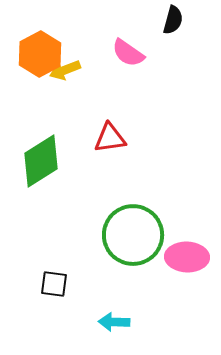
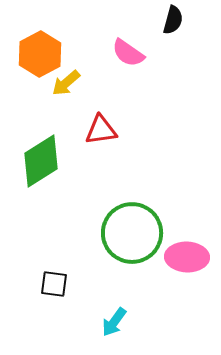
yellow arrow: moved 1 px right, 13 px down; rotated 20 degrees counterclockwise
red triangle: moved 9 px left, 8 px up
green circle: moved 1 px left, 2 px up
cyan arrow: rotated 56 degrees counterclockwise
